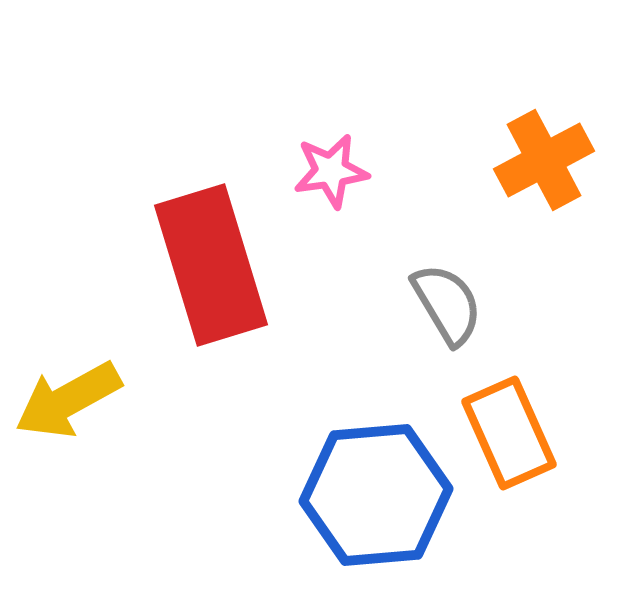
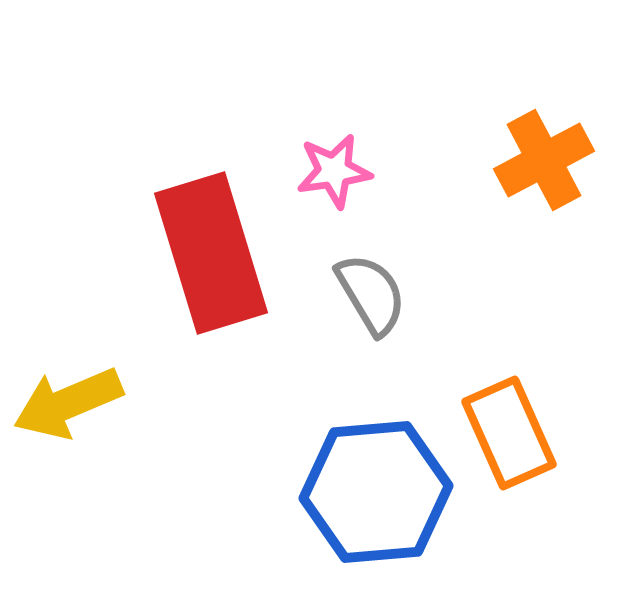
pink star: moved 3 px right
red rectangle: moved 12 px up
gray semicircle: moved 76 px left, 10 px up
yellow arrow: moved 3 px down; rotated 6 degrees clockwise
blue hexagon: moved 3 px up
